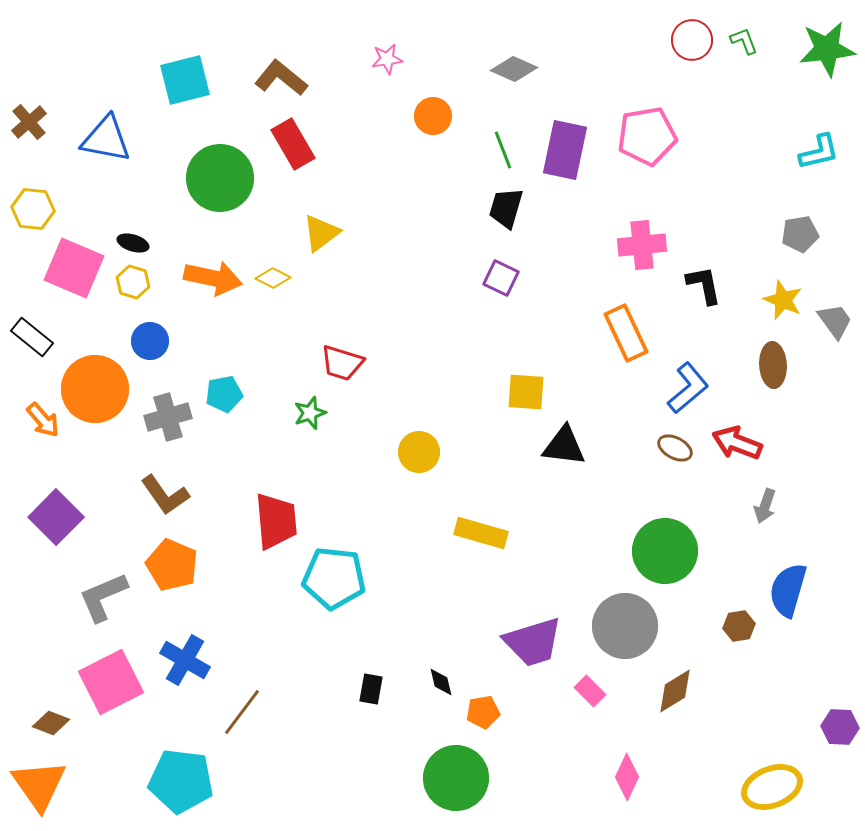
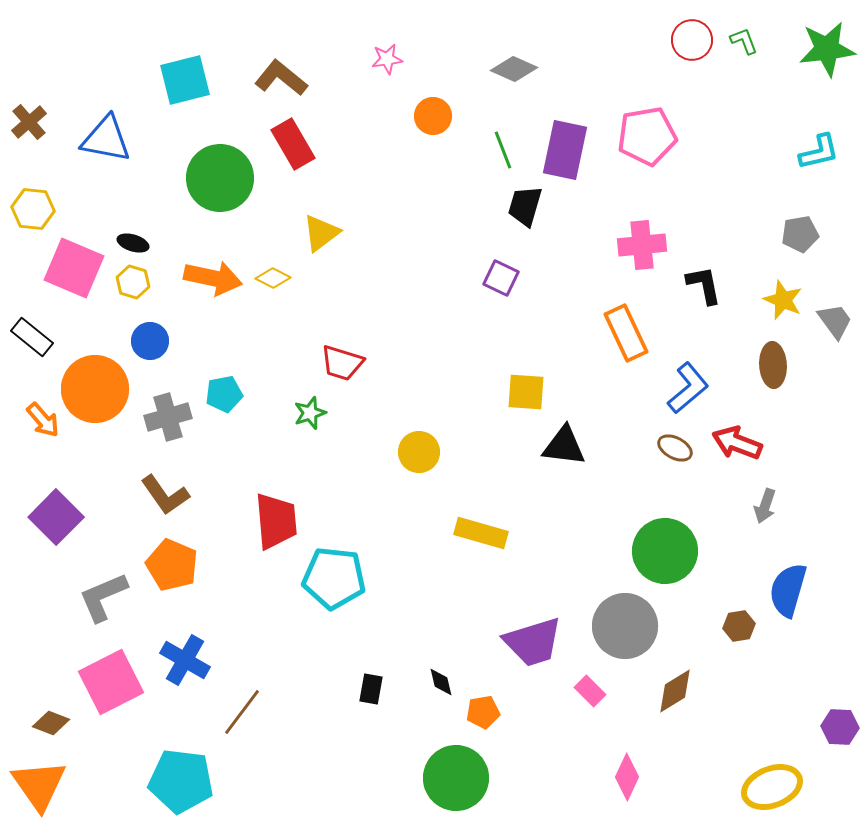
black trapezoid at (506, 208): moved 19 px right, 2 px up
